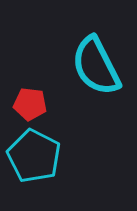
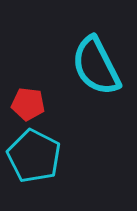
red pentagon: moved 2 px left
